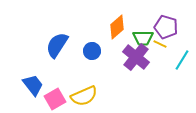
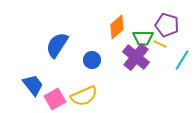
purple pentagon: moved 1 px right, 2 px up
blue circle: moved 9 px down
